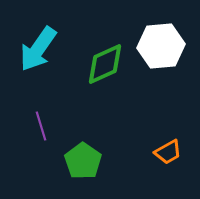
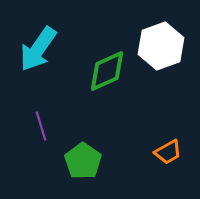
white hexagon: rotated 15 degrees counterclockwise
green diamond: moved 2 px right, 7 px down
